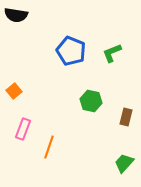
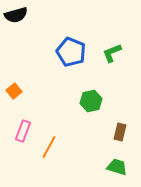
black semicircle: rotated 25 degrees counterclockwise
blue pentagon: moved 1 px down
green hexagon: rotated 25 degrees counterclockwise
brown rectangle: moved 6 px left, 15 px down
pink rectangle: moved 2 px down
orange line: rotated 10 degrees clockwise
green trapezoid: moved 7 px left, 4 px down; rotated 65 degrees clockwise
